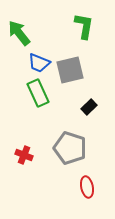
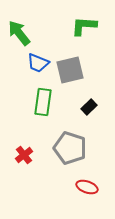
green L-shape: rotated 96 degrees counterclockwise
blue trapezoid: moved 1 px left
green rectangle: moved 5 px right, 9 px down; rotated 32 degrees clockwise
red cross: rotated 30 degrees clockwise
red ellipse: rotated 60 degrees counterclockwise
